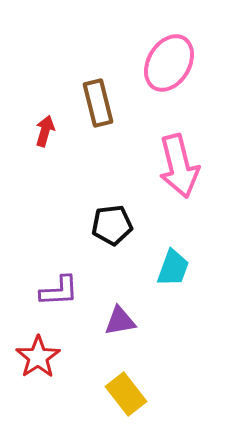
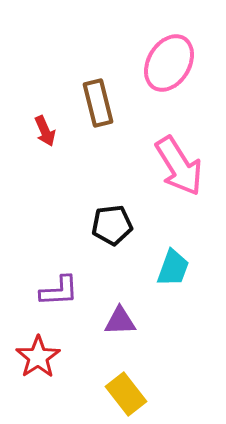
red arrow: rotated 140 degrees clockwise
pink arrow: rotated 18 degrees counterclockwise
purple triangle: rotated 8 degrees clockwise
